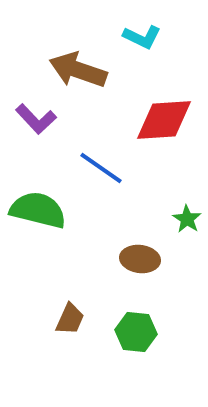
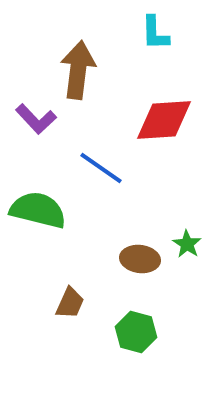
cyan L-shape: moved 13 px right, 4 px up; rotated 63 degrees clockwise
brown arrow: rotated 78 degrees clockwise
green star: moved 25 px down
brown trapezoid: moved 16 px up
green hexagon: rotated 9 degrees clockwise
